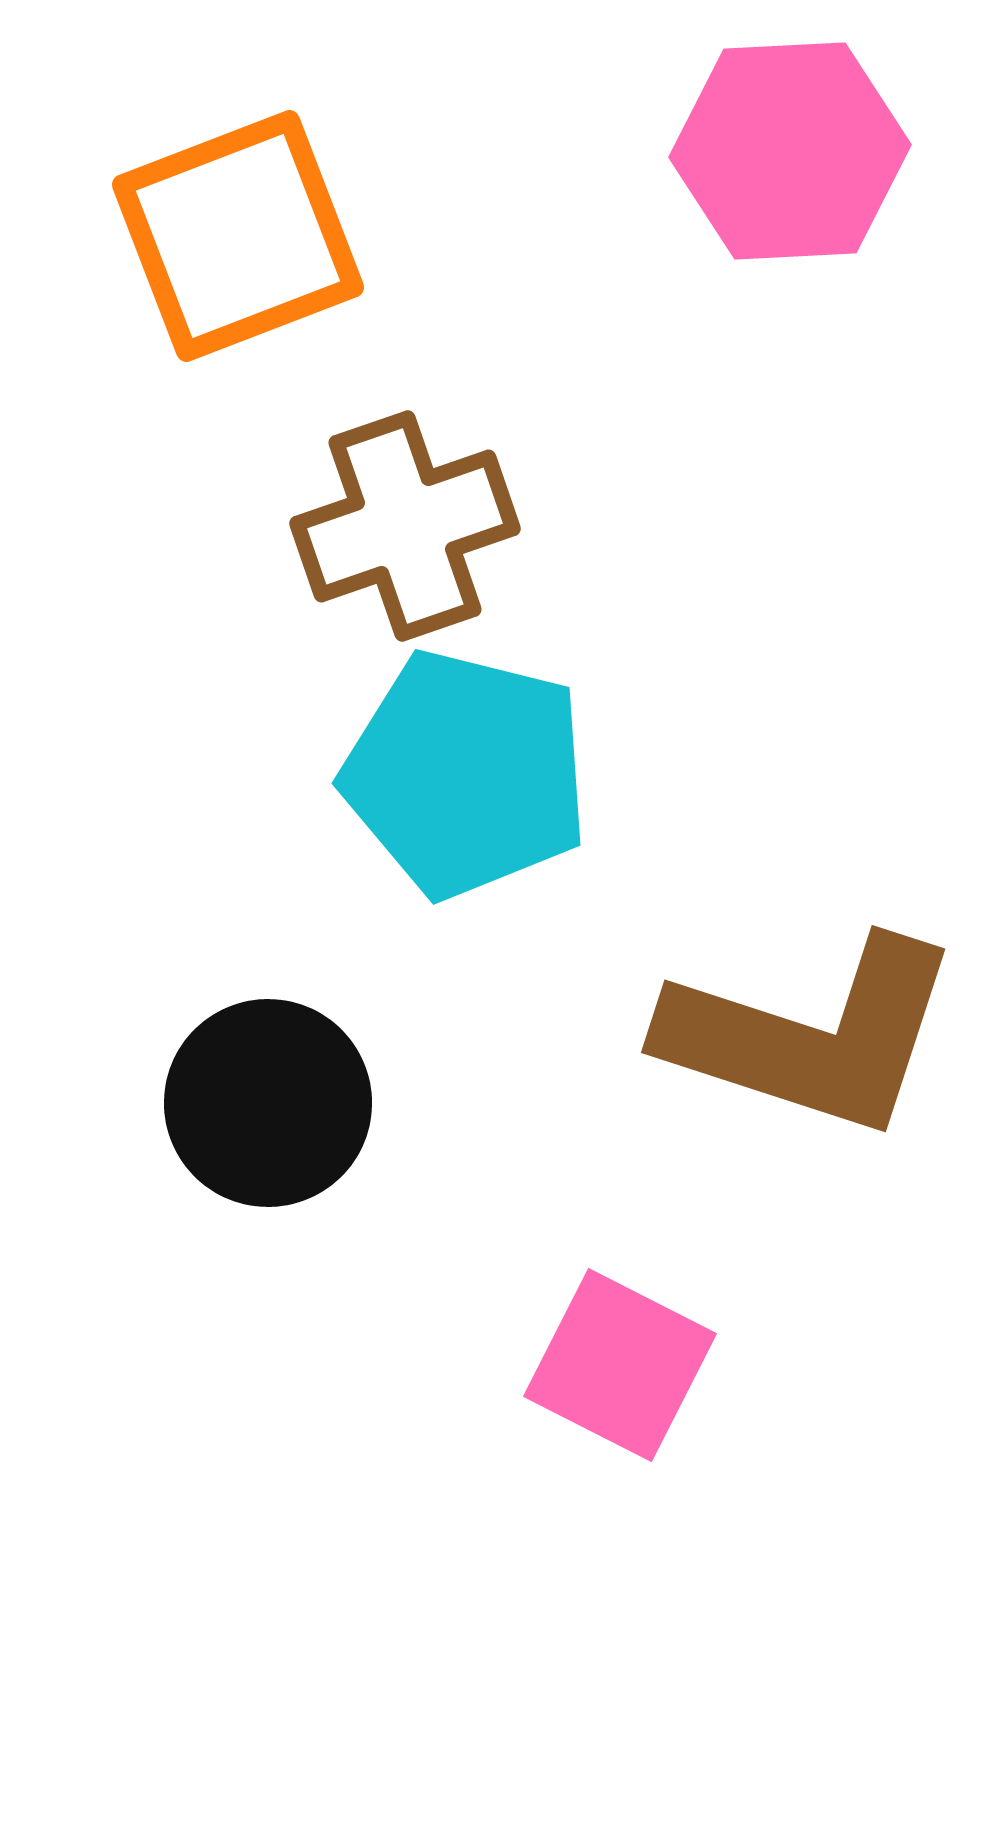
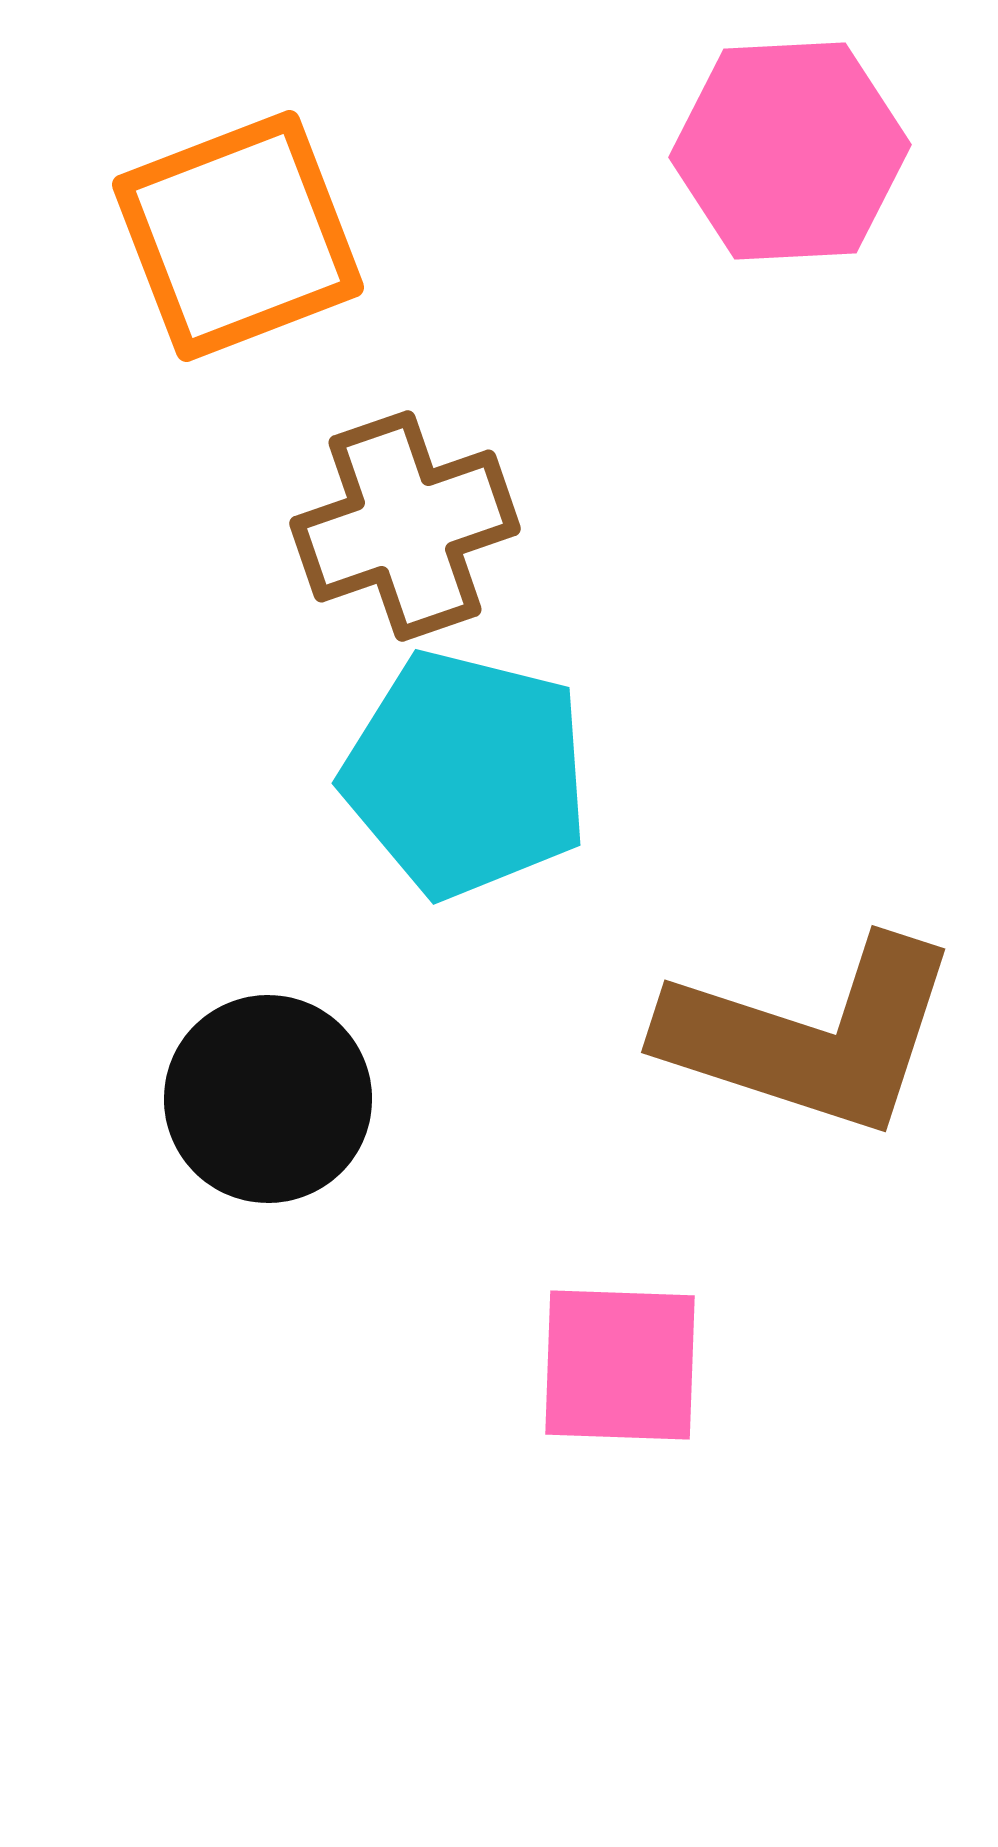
black circle: moved 4 px up
pink square: rotated 25 degrees counterclockwise
